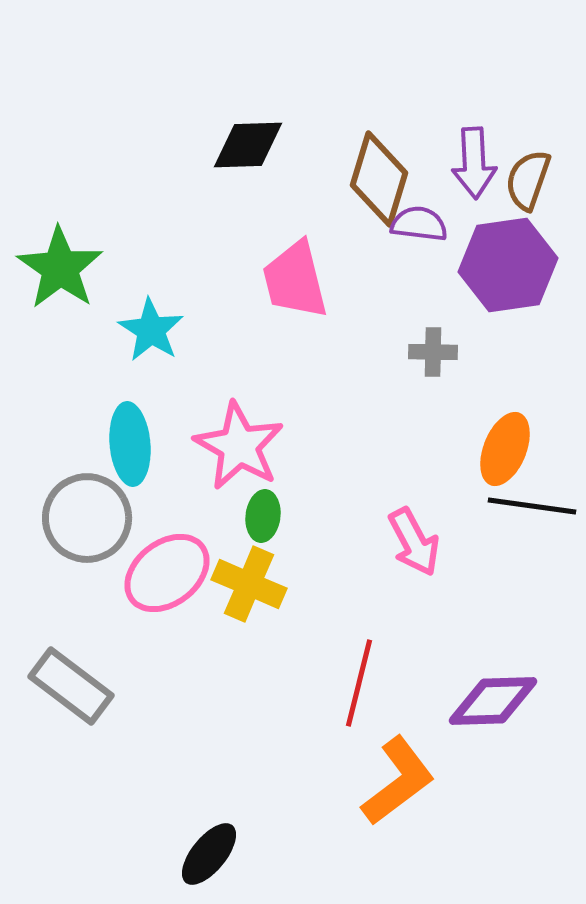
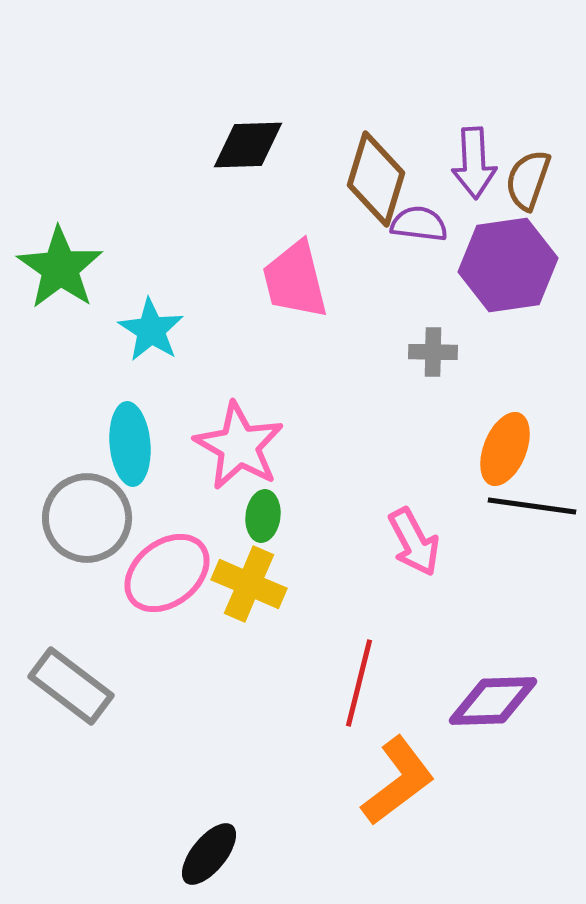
brown diamond: moved 3 px left
